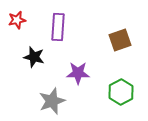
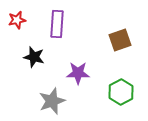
purple rectangle: moved 1 px left, 3 px up
